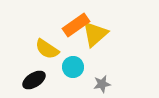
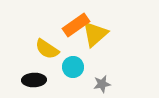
black ellipse: rotated 30 degrees clockwise
